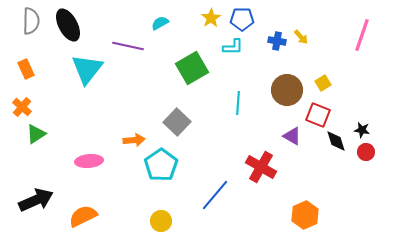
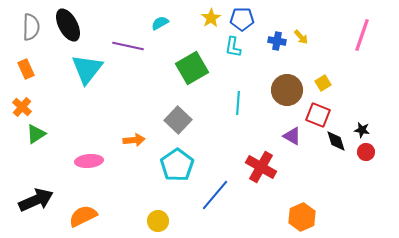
gray semicircle: moved 6 px down
cyan L-shape: rotated 100 degrees clockwise
gray square: moved 1 px right, 2 px up
cyan pentagon: moved 16 px right
orange hexagon: moved 3 px left, 2 px down
yellow circle: moved 3 px left
